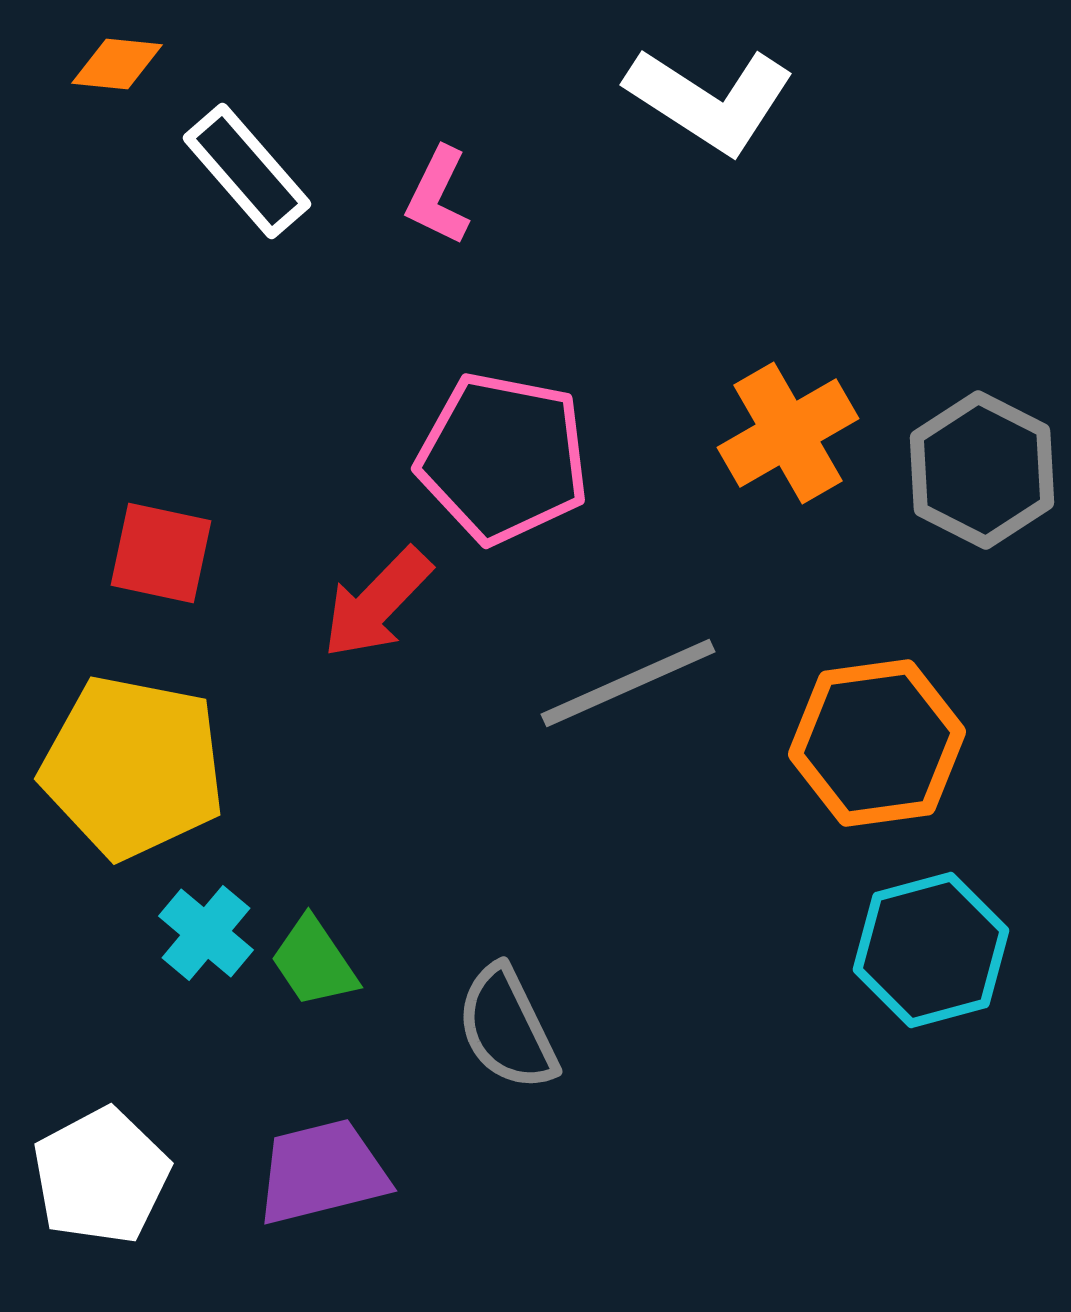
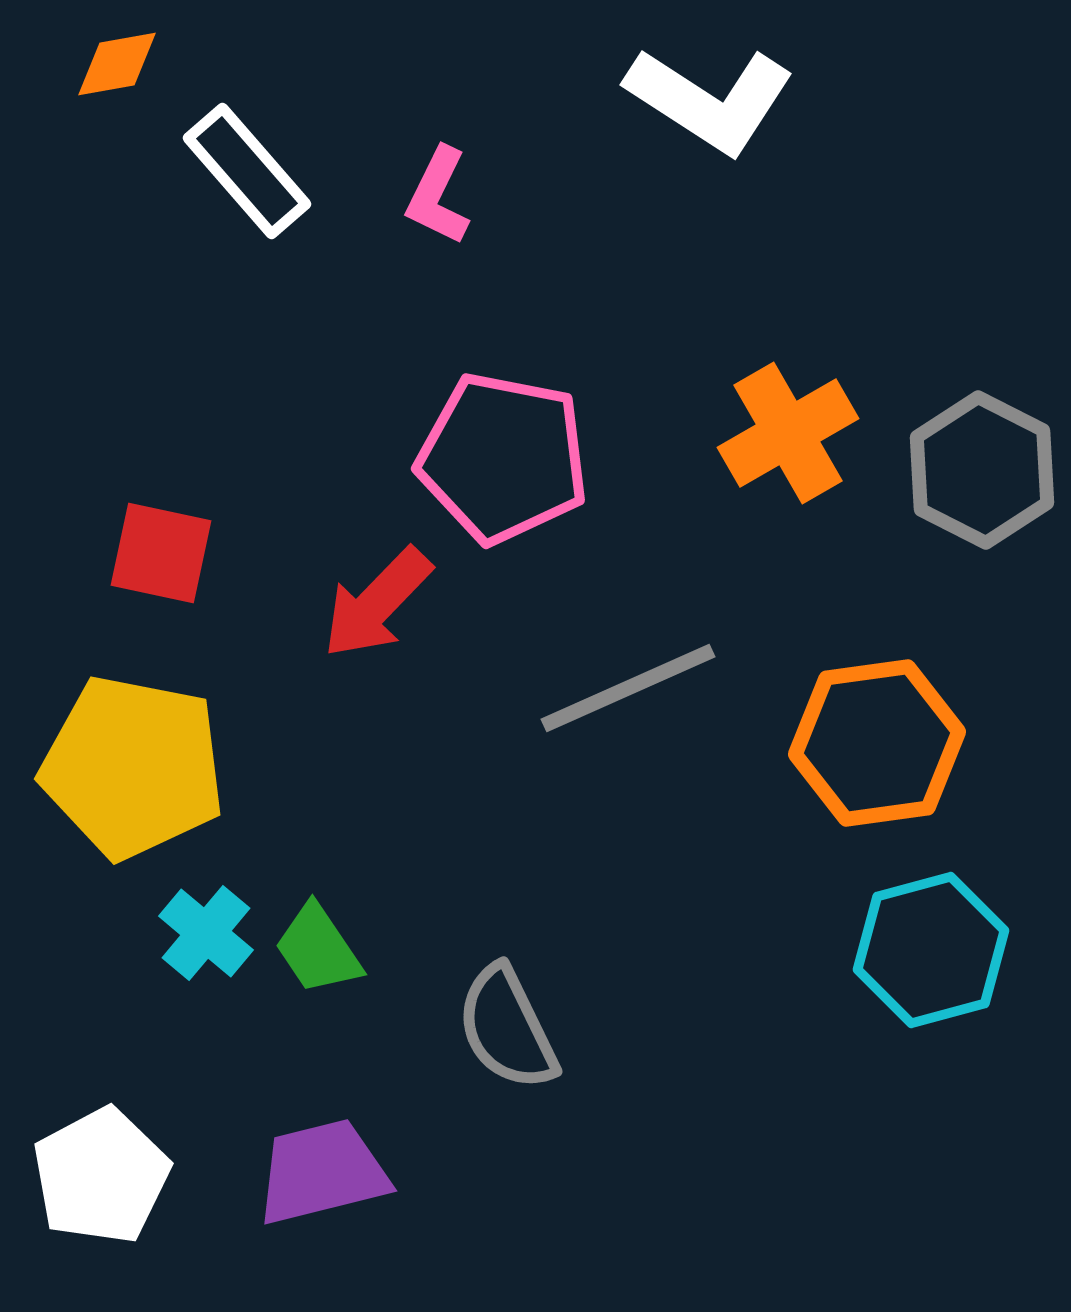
orange diamond: rotated 16 degrees counterclockwise
gray line: moved 5 px down
green trapezoid: moved 4 px right, 13 px up
